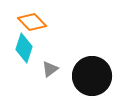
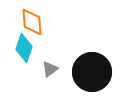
orange diamond: rotated 40 degrees clockwise
black circle: moved 4 px up
